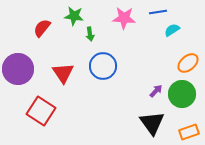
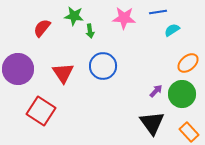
green arrow: moved 3 px up
orange rectangle: rotated 66 degrees clockwise
